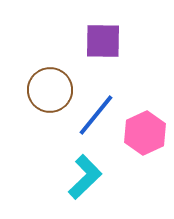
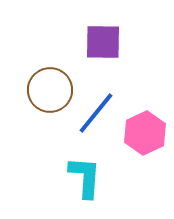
purple square: moved 1 px down
blue line: moved 2 px up
cyan L-shape: rotated 42 degrees counterclockwise
